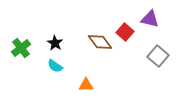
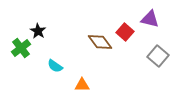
black star: moved 17 px left, 12 px up
orange triangle: moved 4 px left
